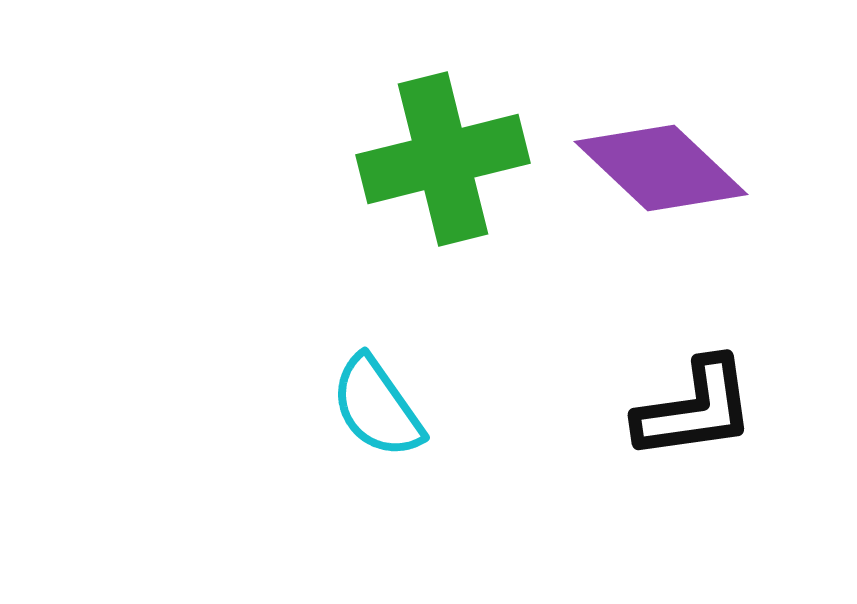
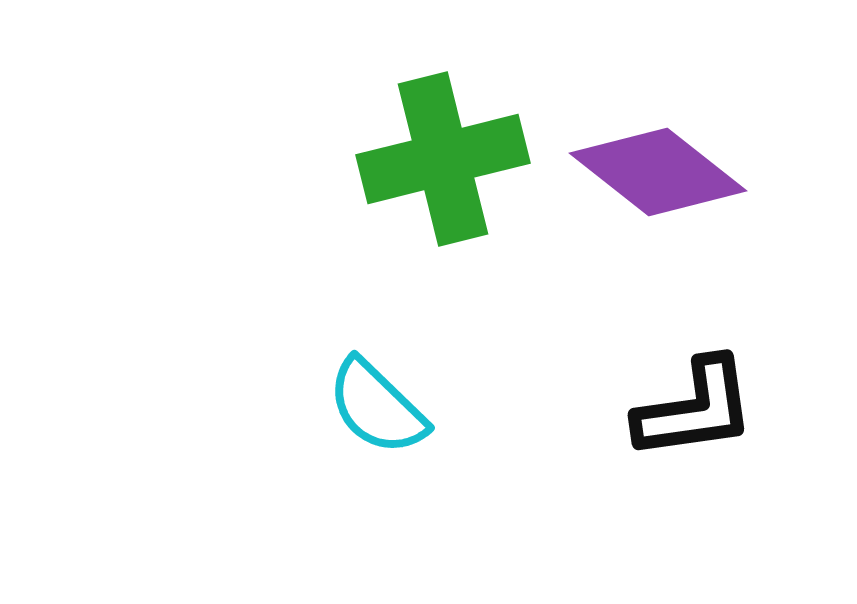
purple diamond: moved 3 px left, 4 px down; rotated 5 degrees counterclockwise
cyan semicircle: rotated 11 degrees counterclockwise
